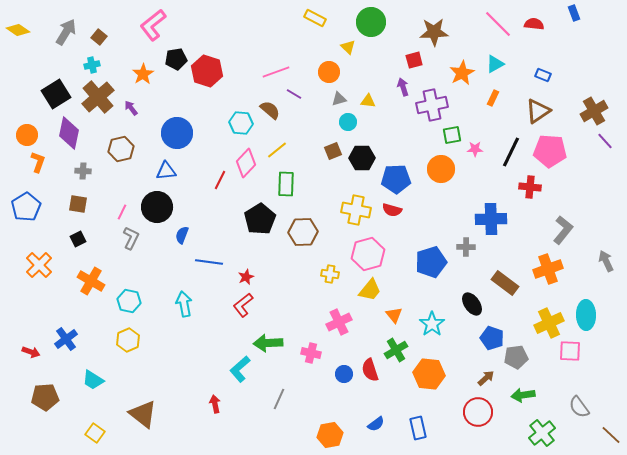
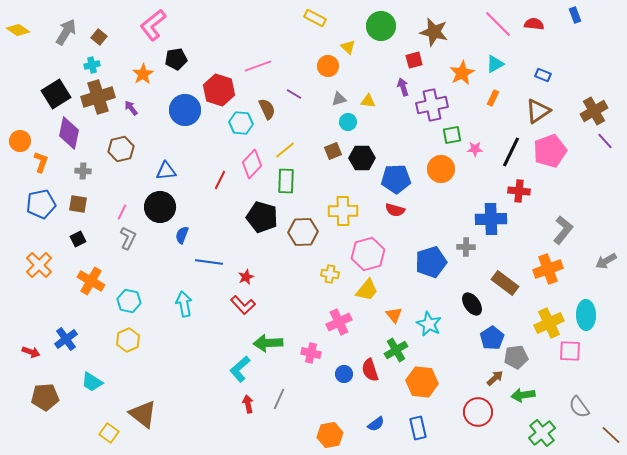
blue rectangle at (574, 13): moved 1 px right, 2 px down
green circle at (371, 22): moved 10 px right, 4 px down
brown star at (434, 32): rotated 16 degrees clockwise
red hexagon at (207, 71): moved 12 px right, 19 px down
pink line at (276, 72): moved 18 px left, 6 px up
orange circle at (329, 72): moved 1 px left, 6 px up
brown cross at (98, 97): rotated 24 degrees clockwise
brown semicircle at (270, 110): moved 3 px left, 1 px up; rotated 25 degrees clockwise
blue circle at (177, 133): moved 8 px right, 23 px up
orange circle at (27, 135): moved 7 px left, 6 px down
yellow line at (277, 150): moved 8 px right
pink pentagon at (550, 151): rotated 24 degrees counterclockwise
orange L-shape at (38, 162): moved 3 px right
pink diamond at (246, 163): moved 6 px right, 1 px down
green rectangle at (286, 184): moved 3 px up
red cross at (530, 187): moved 11 px left, 4 px down
blue pentagon at (26, 207): moved 15 px right, 3 px up; rotated 20 degrees clockwise
black circle at (157, 207): moved 3 px right
yellow cross at (356, 210): moved 13 px left, 1 px down; rotated 12 degrees counterclockwise
red semicircle at (392, 210): moved 3 px right
black pentagon at (260, 219): moved 2 px right, 2 px up; rotated 24 degrees counterclockwise
gray L-shape at (131, 238): moved 3 px left
gray arrow at (606, 261): rotated 95 degrees counterclockwise
yellow trapezoid at (370, 290): moved 3 px left
red L-shape at (243, 305): rotated 95 degrees counterclockwise
cyan star at (432, 324): moved 3 px left; rotated 10 degrees counterclockwise
blue pentagon at (492, 338): rotated 20 degrees clockwise
orange hexagon at (429, 374): moved 7 px left, 8 px down
brown arrow at (486, 378): moved 9 px right
cyan trapezoid at (93, 380): moved 1 px left, 2 px down
red arrow at (215, 404): moved 33 px right
yellow square at (95, 433): moved 14 px right
